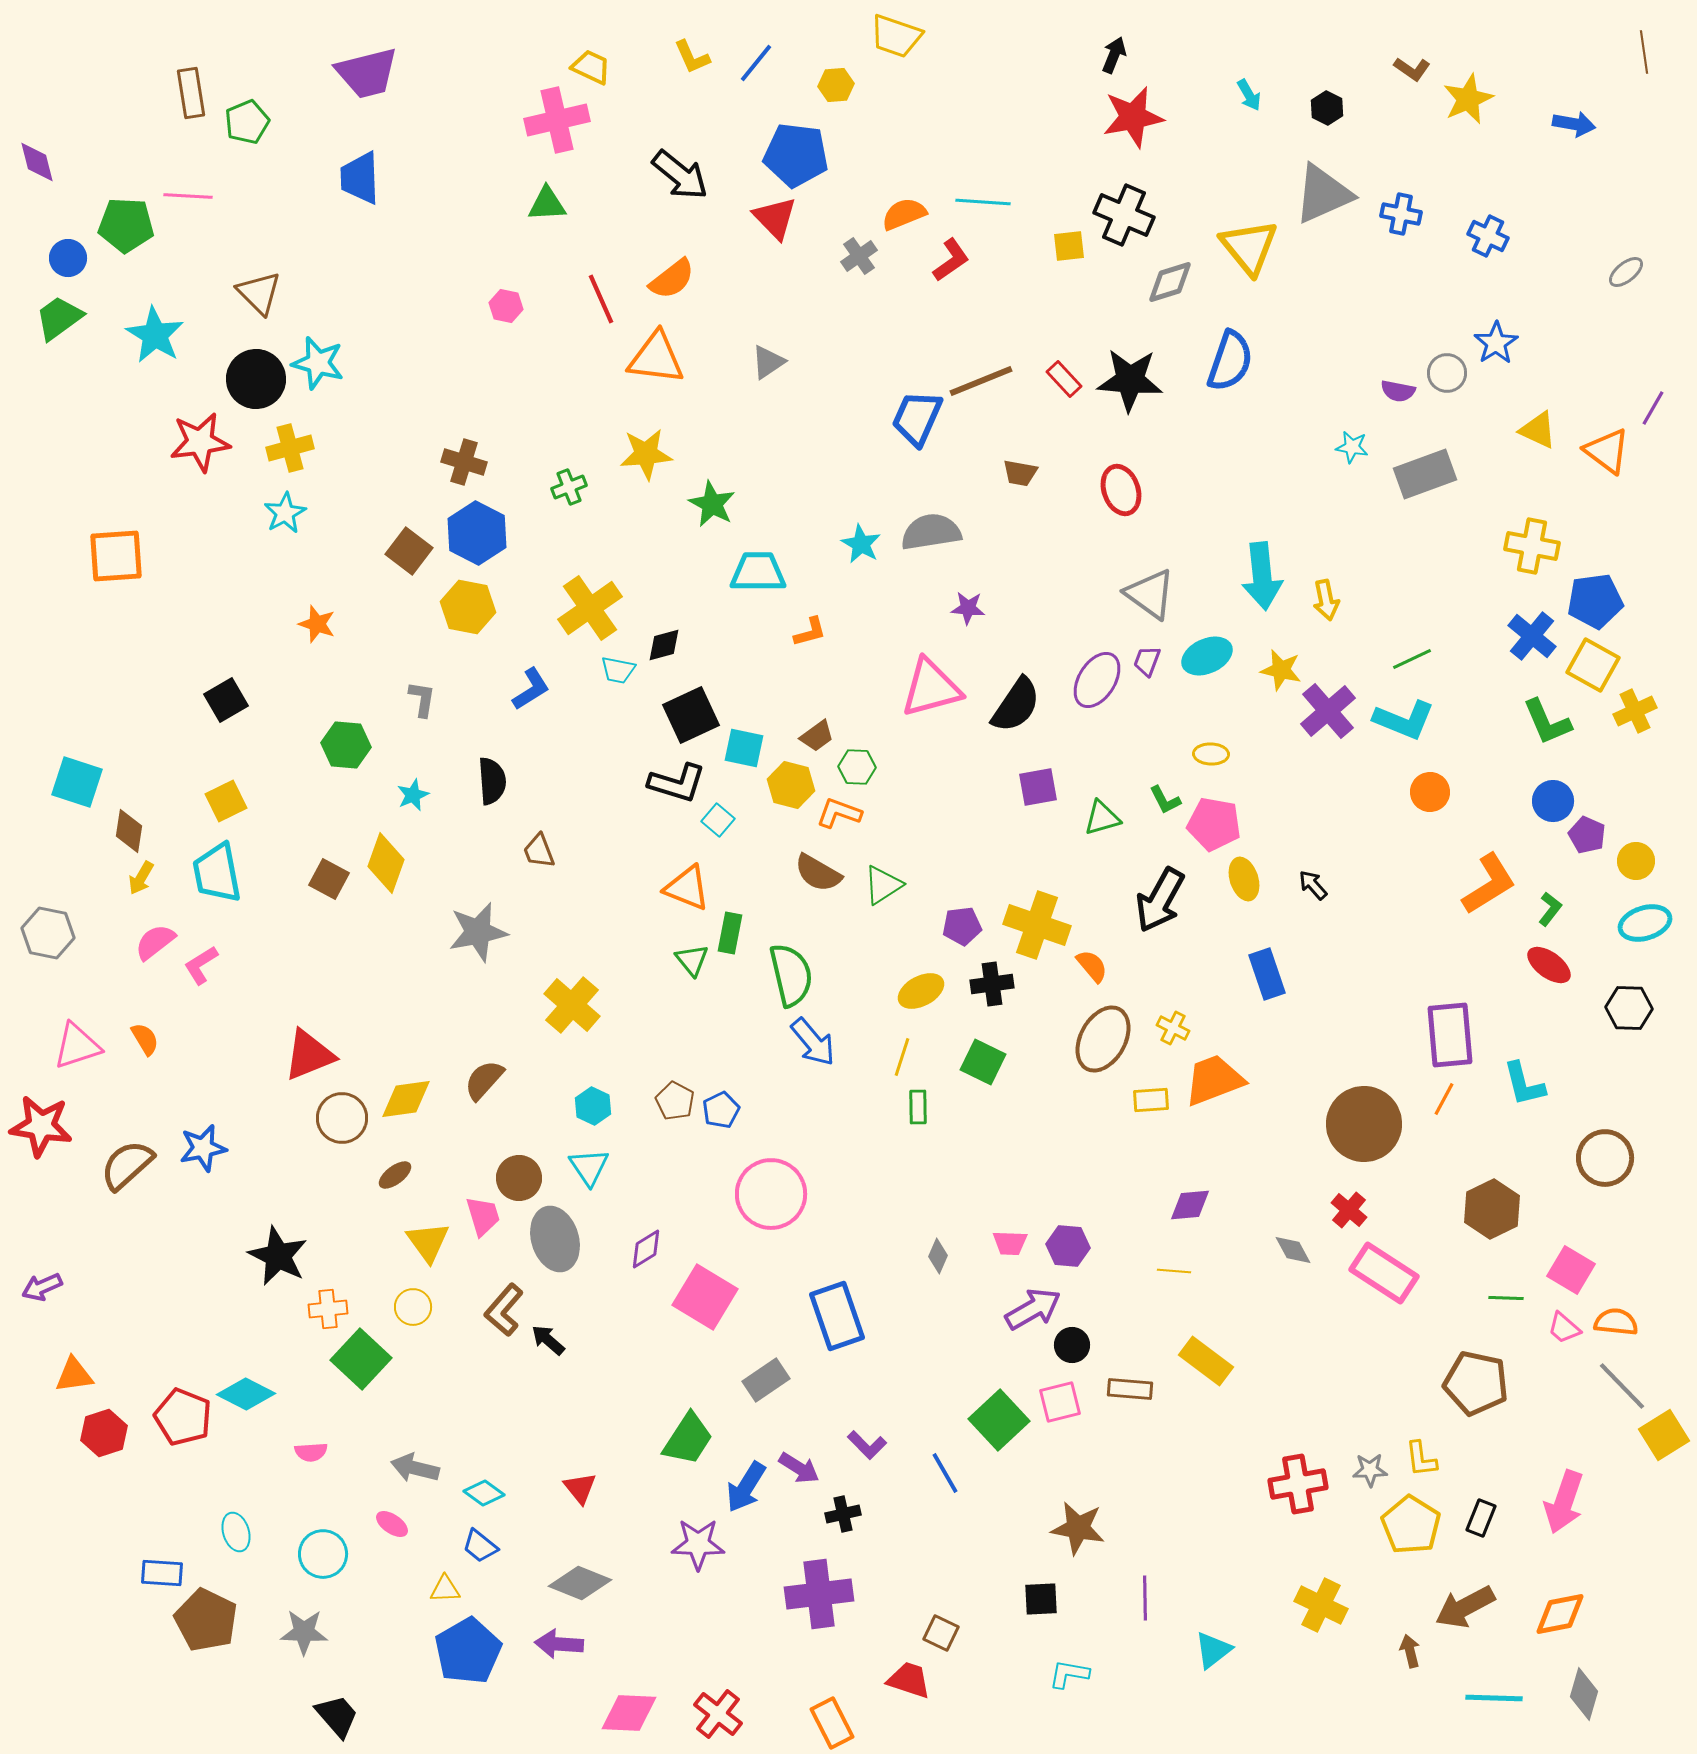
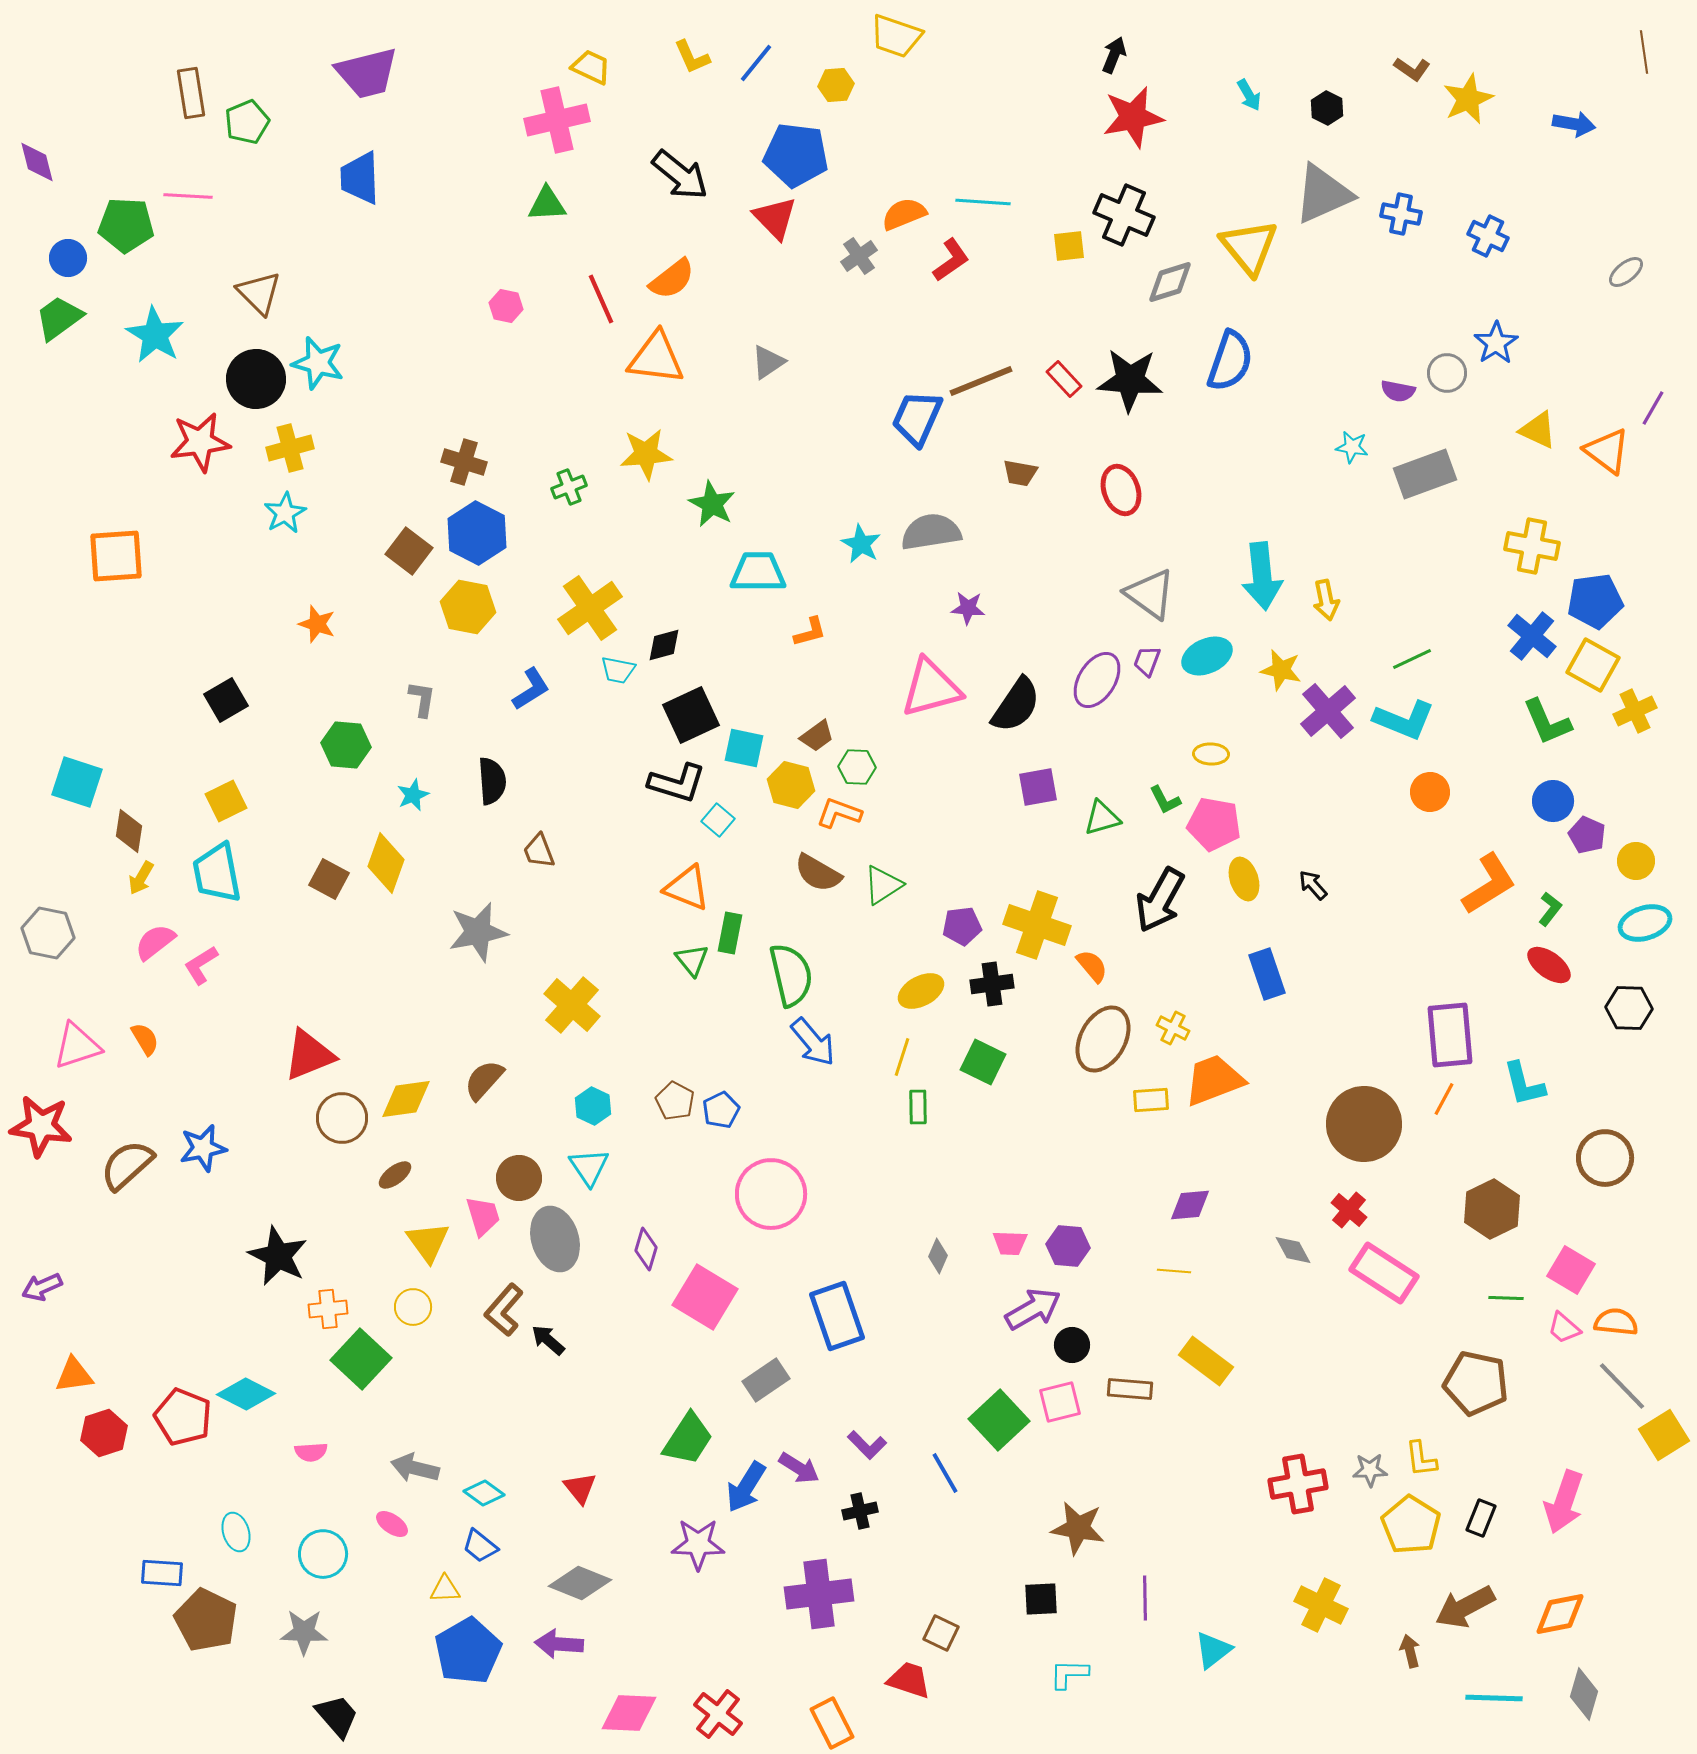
purple diamond at (646, 1249): rotated 42 degrees counterclockwise
black cross at (843, 1514): moved 17 px right, 3 px up
cyan L-shape at (1069, 1674): rotated 9 degrees counterclockwise
